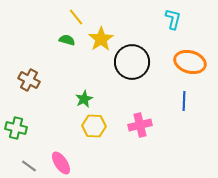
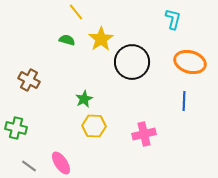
yellow line: moved 5 px up
pink cross: moved 4 px right, 9 px down
